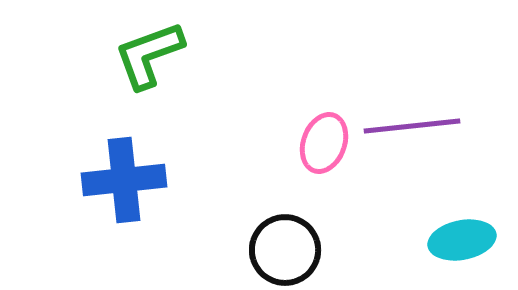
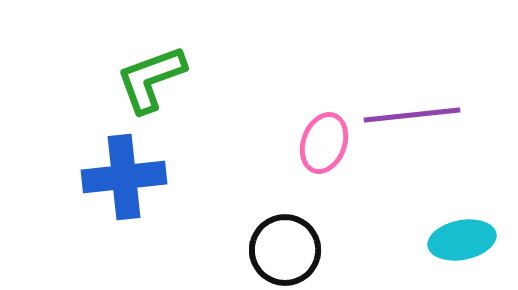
green L-shape: moved 2 px right, 24 px down
purple line: moved 11 px up
blue cross: moved 3 px up
